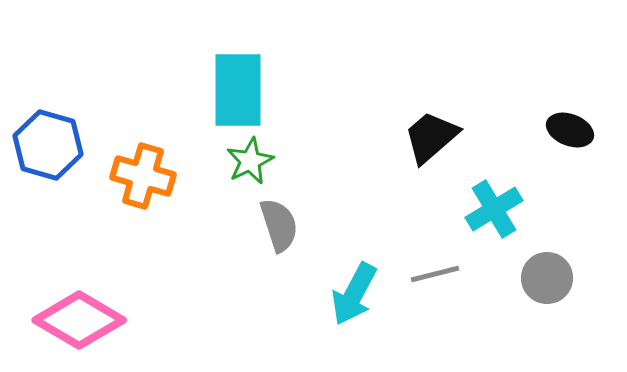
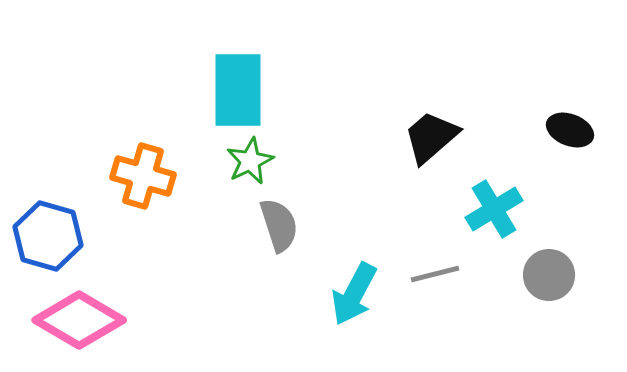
blue hexagon: moved 91 px down
gray circle: moved 2 px right, 3 px up
